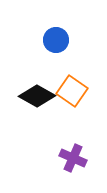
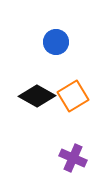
blue circle: moved 2 px down
orange square: moved 1 px right, 5 px down; rotated 24 degrees clockwise
